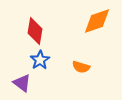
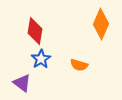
orange diamond: moved 4 px right, 3 px down; rotated 48 degrees counterclockwise
blue star: moved 1 px right, 1 px up
orange semicircle: moved 2 px left, 2 px up
